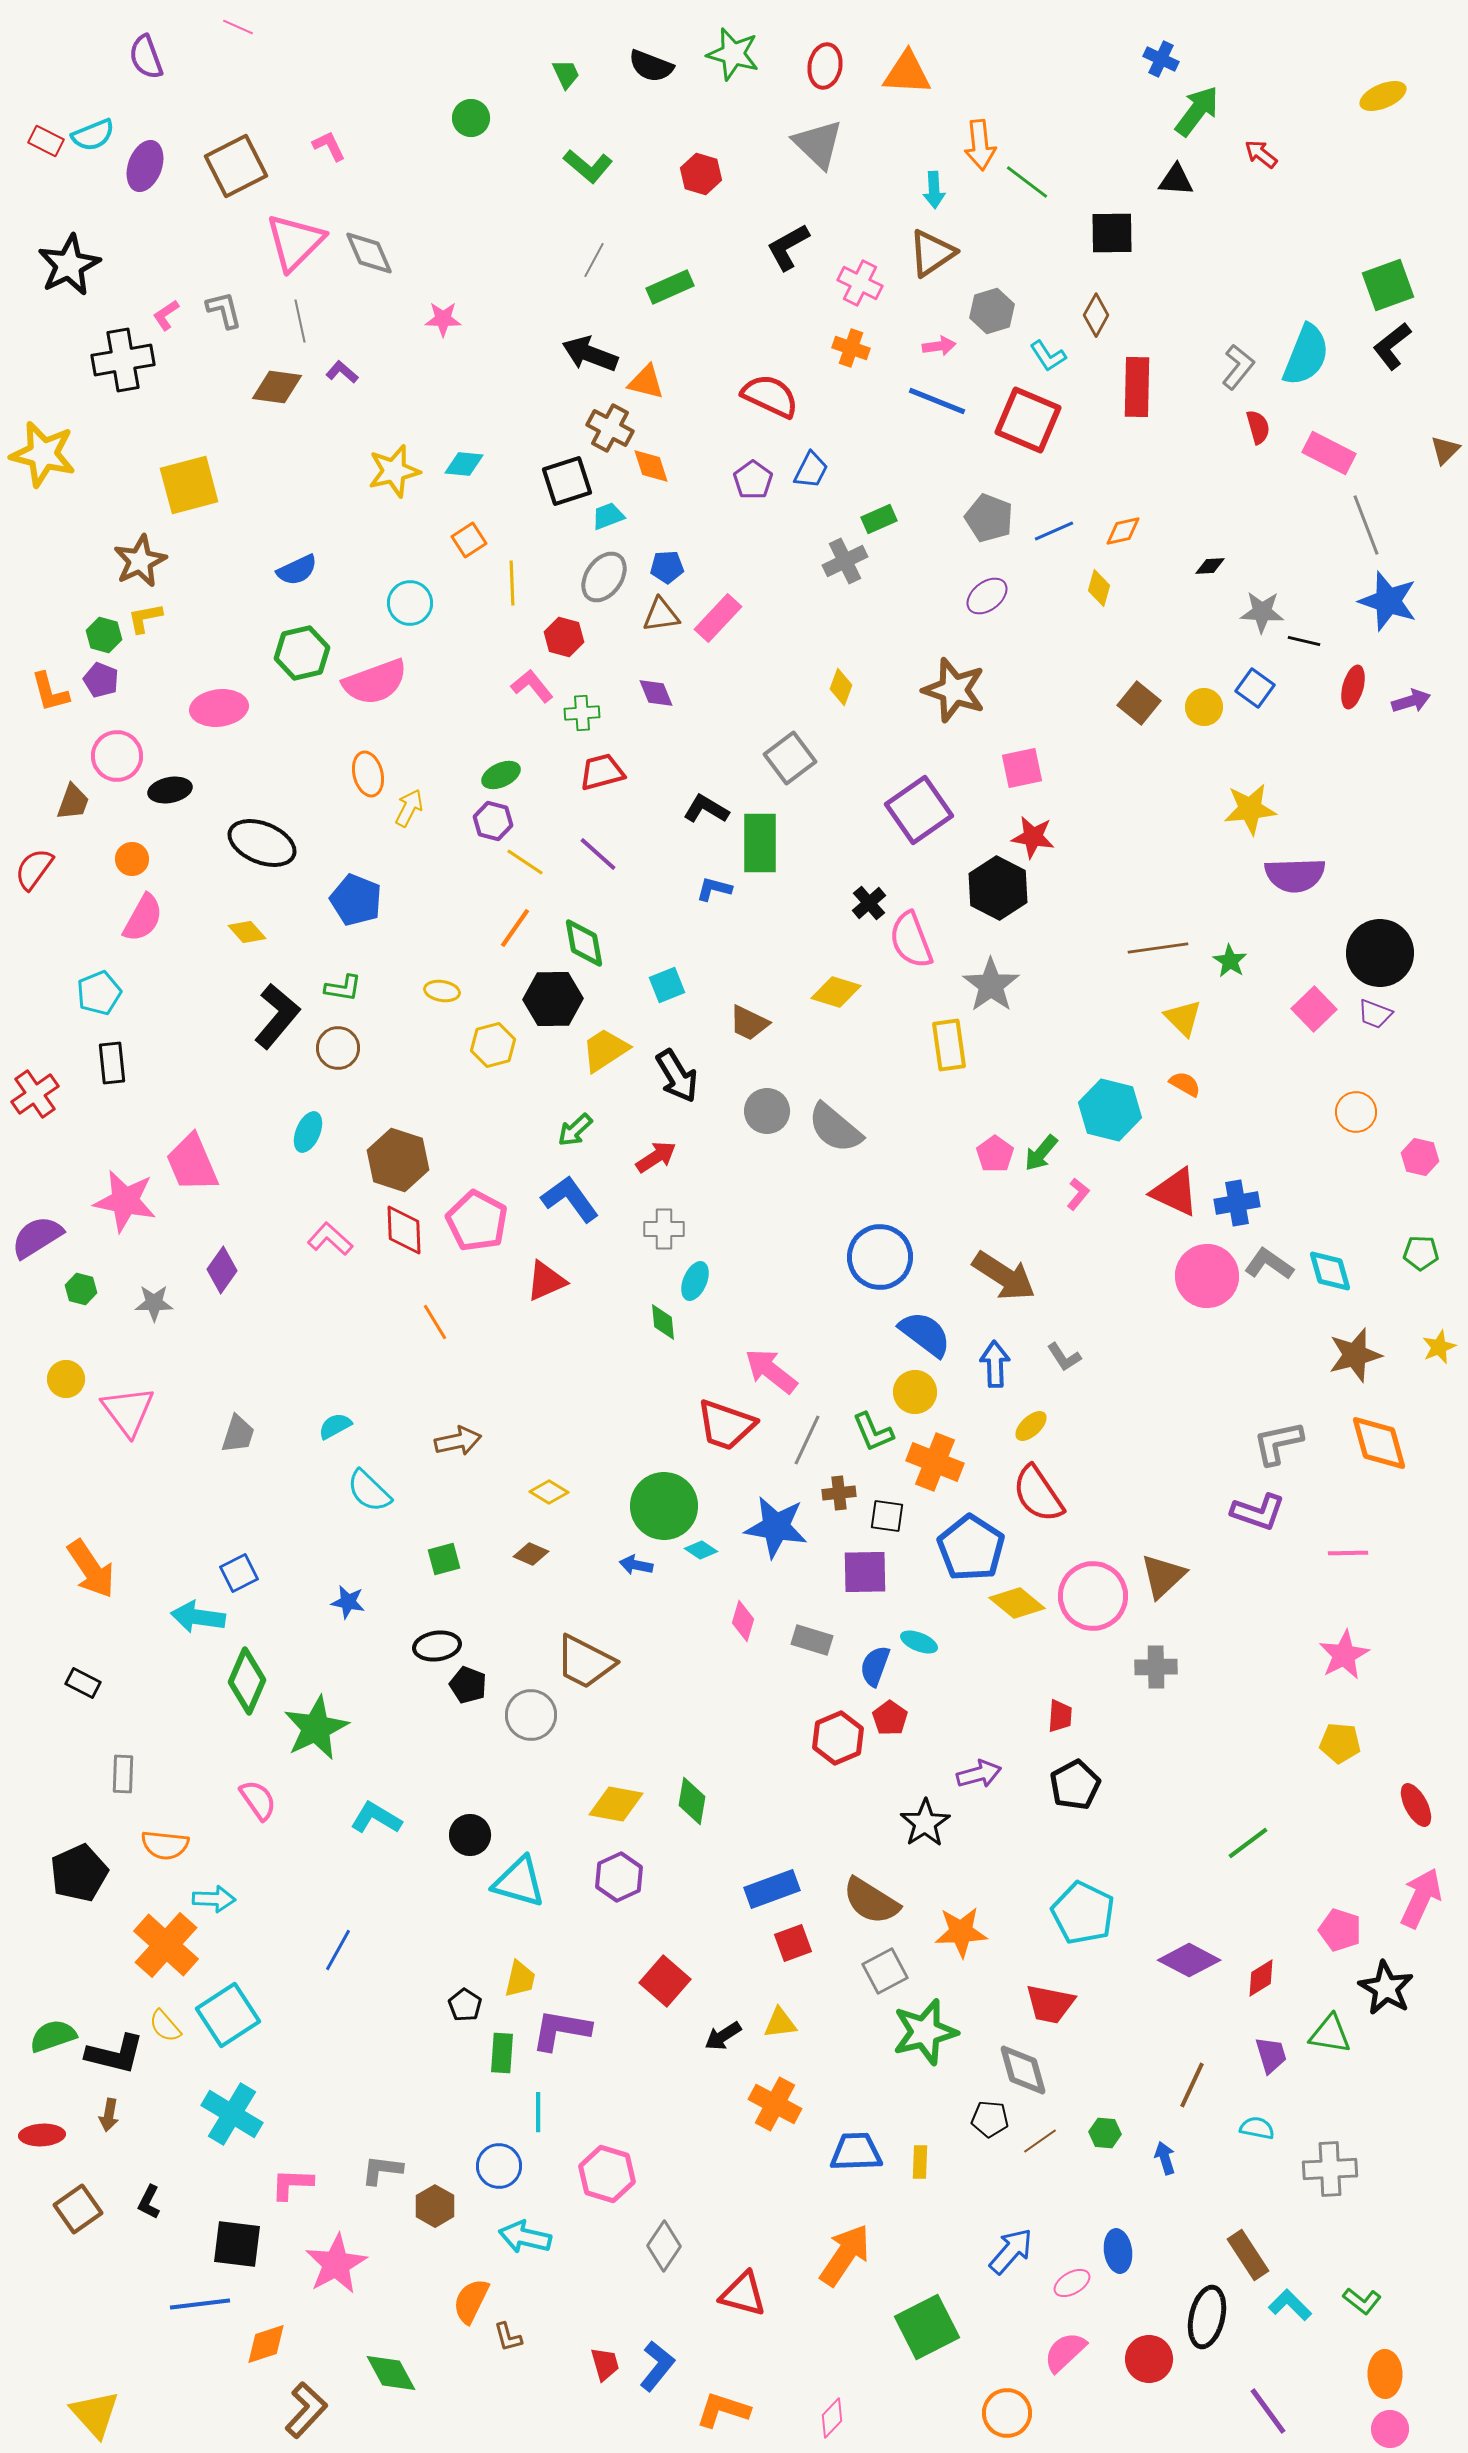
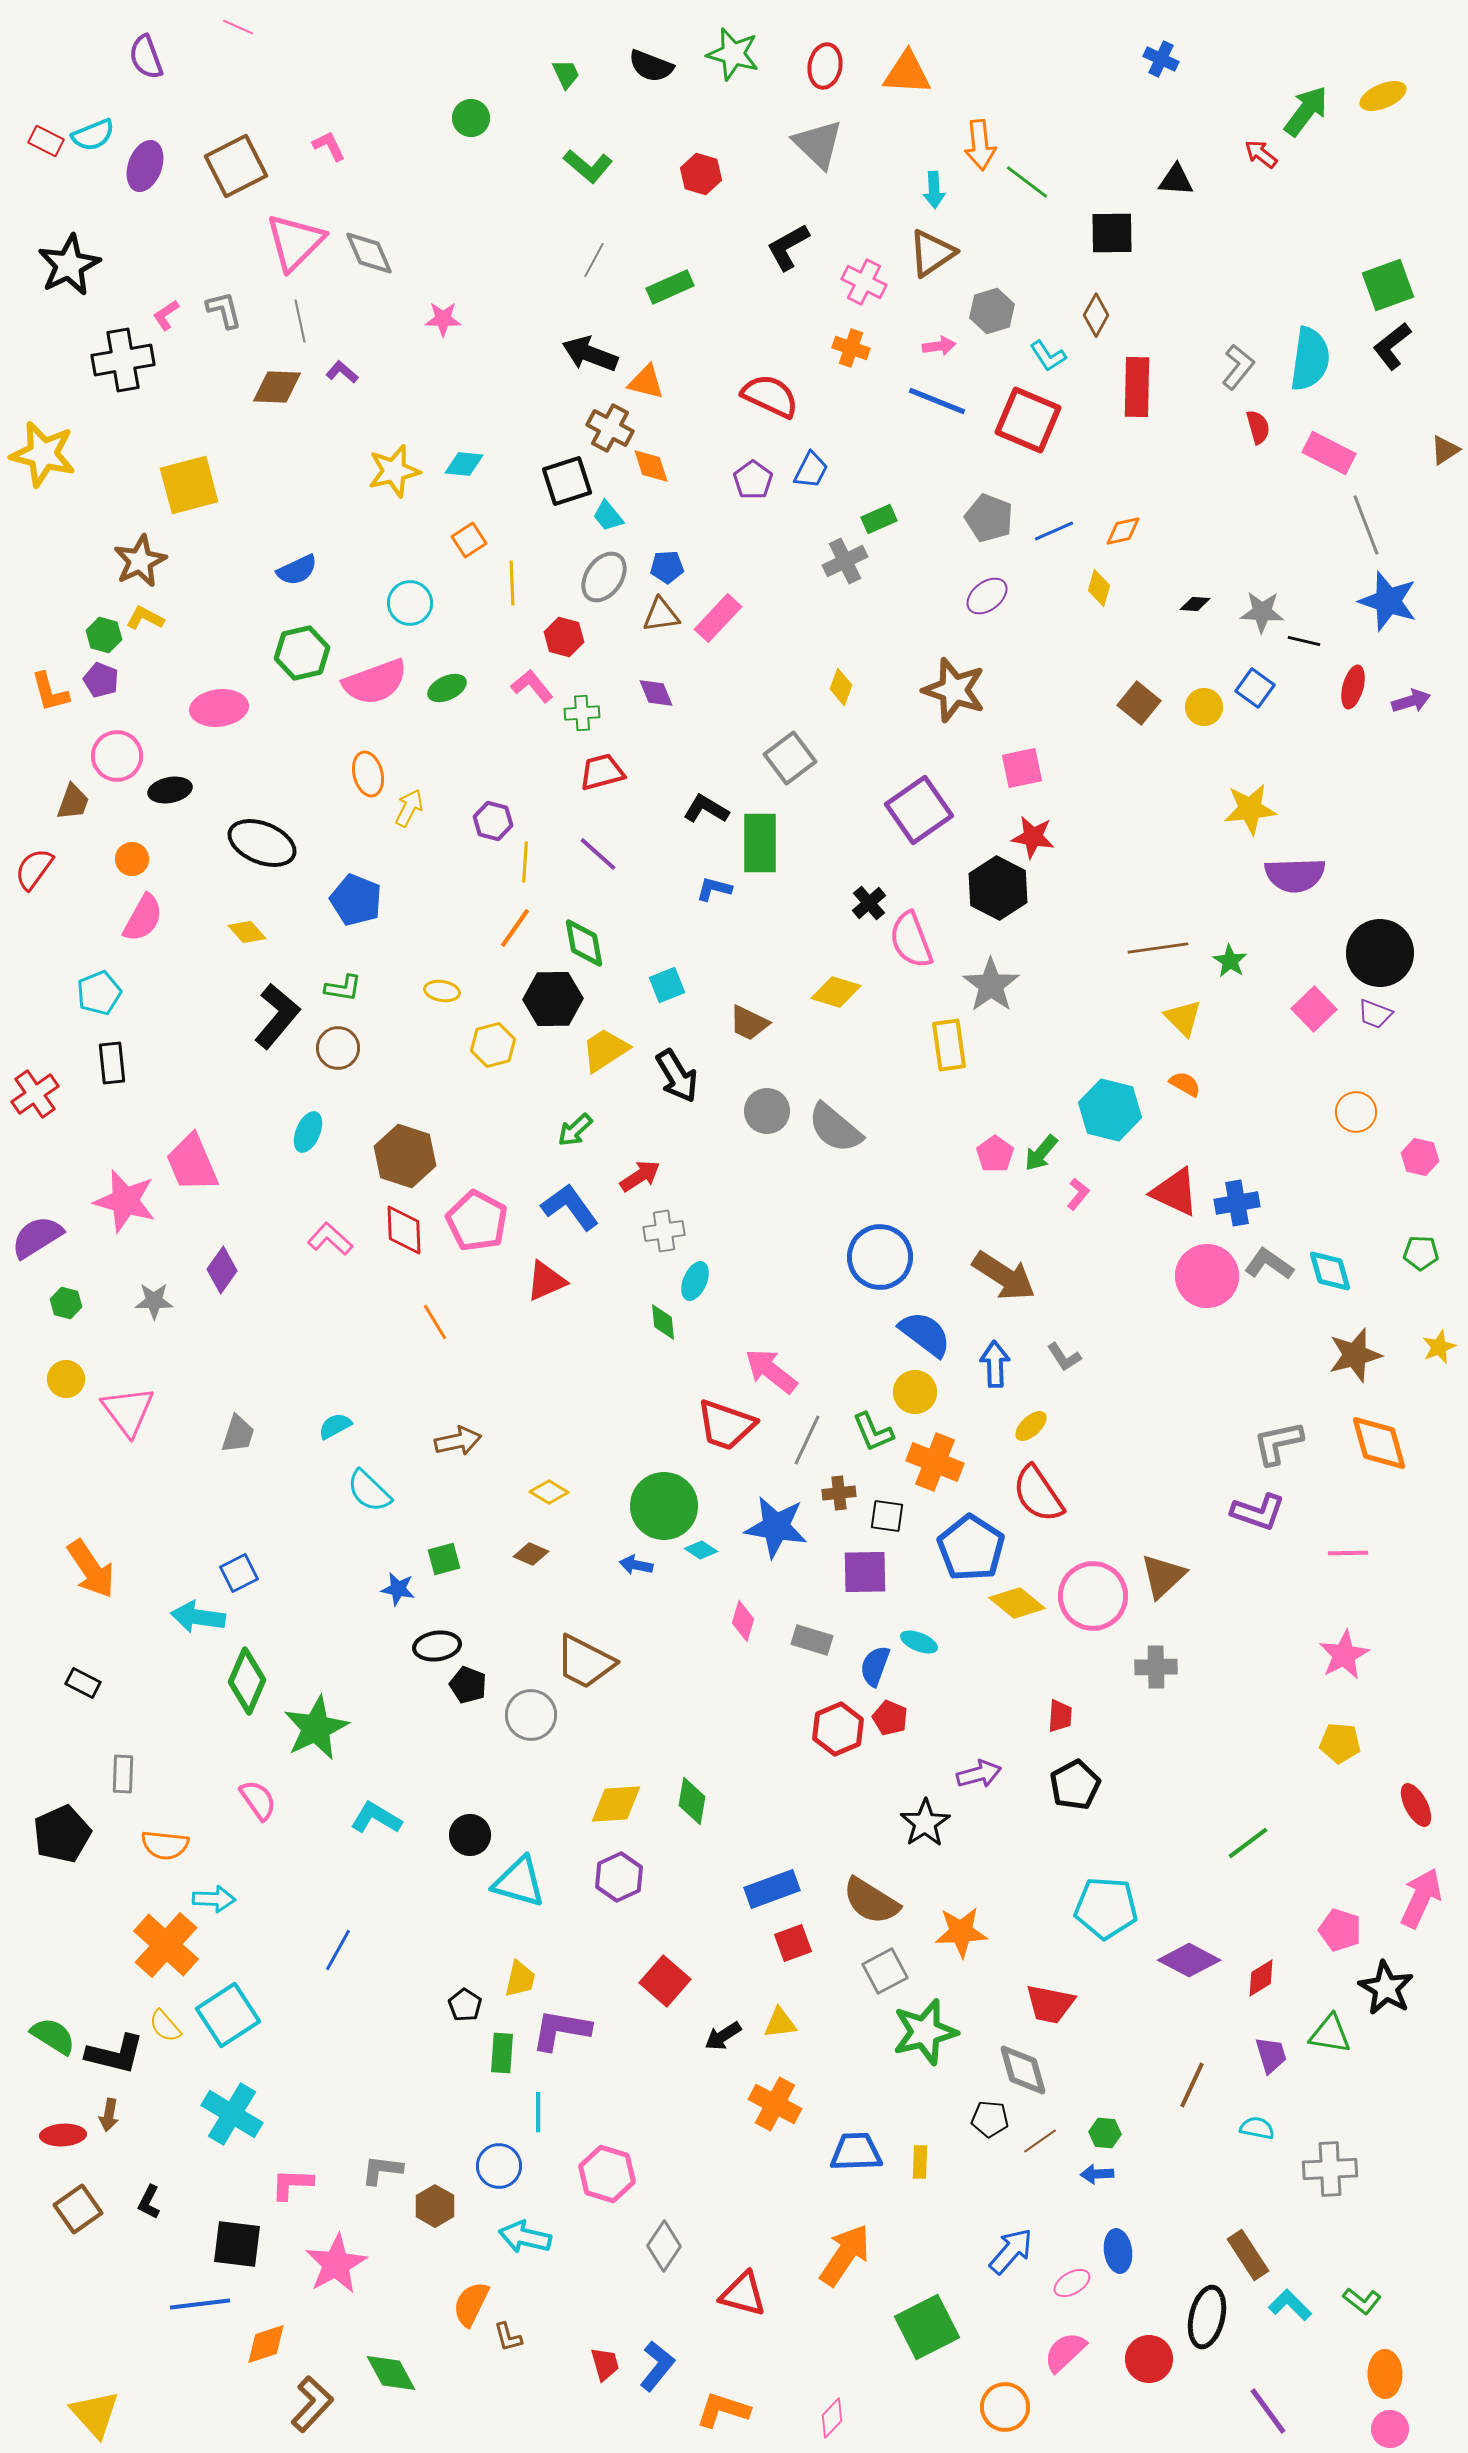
green arrow at (1197, 111): moved 109 px right
pink cross at (860, 283): moved 4 px right, 1 px up
cyan semicircle at (1306, 355): moved 4 px right, 4 px down; rotated 14 degrees counterclockwise
brown diamond at (277, 387): rotated 6 degrees counterclockwise
brown triangle at (1445, 450): rotated 12 degrees clockwise
cyan trapezoid at (608, 516): rotated 108 degrees counterclockwise
black diamond at (1210, 566): moved 15 px left, 38 px down; rotated 8 degrees clockwise
yellow L-shape at (145, 618): rotated 39 degrees clockwise
green ellipse at (501, 775): moved 54 px left, 87 px up
yellow line at (525, 862): rotated 60 degrees clockwise
red arrow at (656, 1157): moved 16 px left, 19 px down
brown hexagon at (398, 1160): moved 7 px right, 4 px up
blue L-shape at (570, 1199): moved 8 px down
pink star at (125, 1201): rotated 4 degrees clockwise
gray cross at (664, 1229): moved 2 px down; rotated 9 degrees counterclockwise
green hexagon at (81, 1289): moved 15 px left, 14 px down
gray star at (154, 1303): moved 2 px up
blue star at (348, 1602): moved 50 px right, 13 px up
red pentagon at (890, 1718): rotated 12 degrees counterclockwise
red hexagon at (838, 1738): moved 9 px up
yellow diamond at (616, 1804): rotated 14 degrees counterclockwise
black pentagon at (79, 1873): moved 17 px left, 39 px up
cyan pentagon at (1083, 1913): moved 23 px right, 5 px up; rotated 22 degrees counterclockwise
green semicircle at (53, 2036): rotated 51 degrees clockwise
red ellipse at (42, 2135): moved 21 px right
blue arrow at (1165, 2158): moved 68 px left, 16 px down; rotated 76 degrees counterclockwise
orange semicircle at (471, 2301): moved 3 px down
brown L-shape at (306, 2410): moved 6 px right, 6 px up
orange circle at (1007, 2413): moved 2 px left, 6 px up
